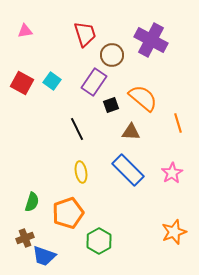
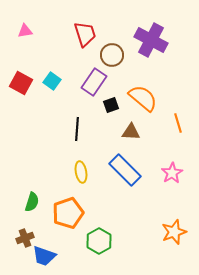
red square: moved 1 px left
black line: rotated 30 degrees clockwise
blue rectangle: moved 3 px left
